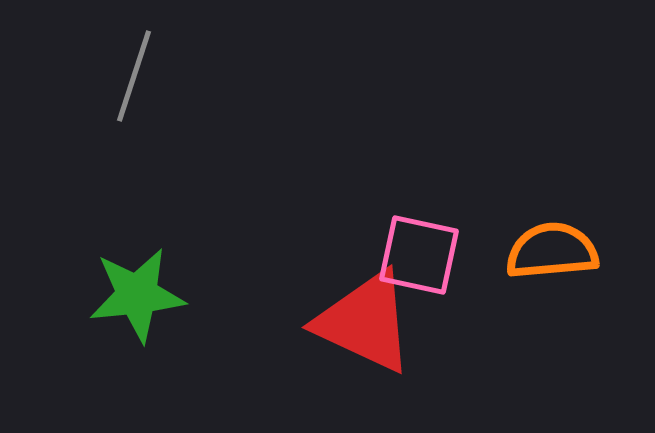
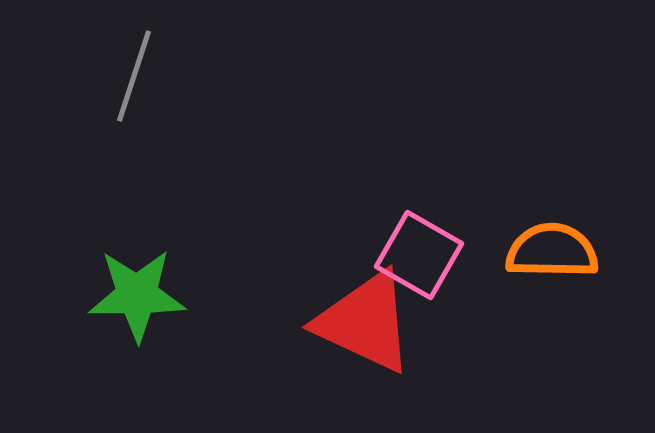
orange semicircle: rotated 6 degrees clockwise
pink square: rotated 18 degrees clockwise
green star: rotated 6 degrees clockwise
